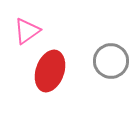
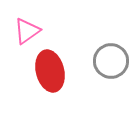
red ellipse: rotated 33 degrees counterclockwise
